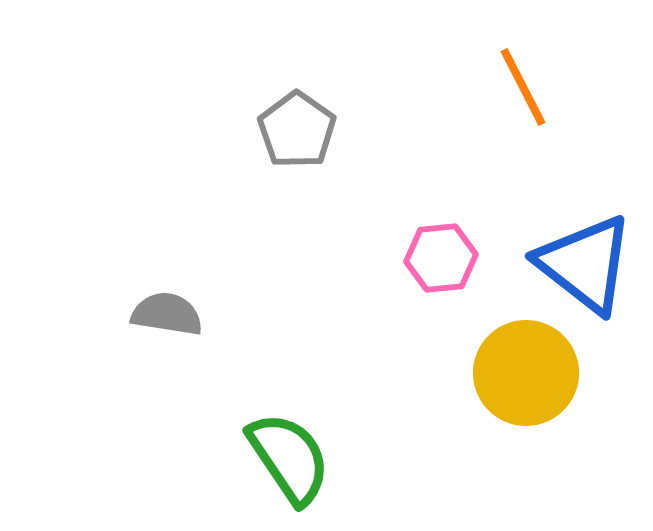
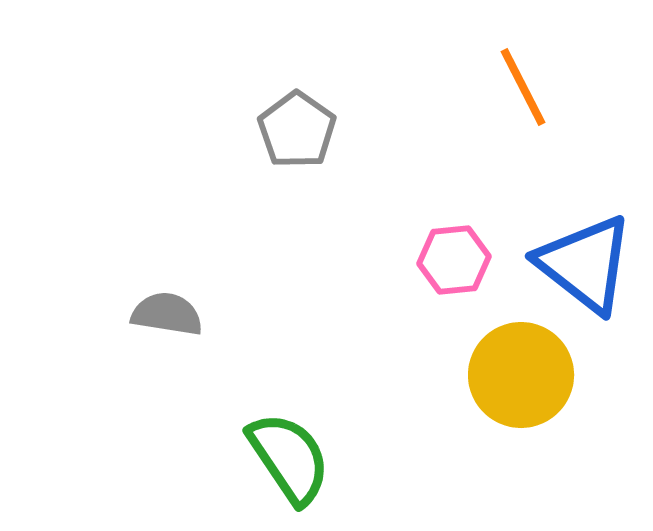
pink hexagon: moved 13 px right, 2 px down
yellow circle: moved 5 px left, 2 px down
